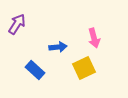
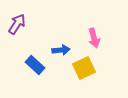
blue arrow: moved 3 px right, 3 px down
blue rectangle: moved 5 px up
